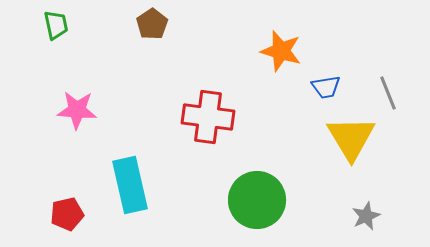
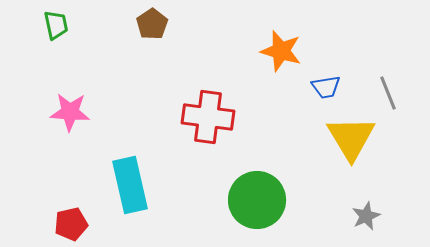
pink star: moved 7 px left, 2 px down
red pentagon: moved 4 px right, 10 px down
